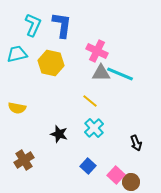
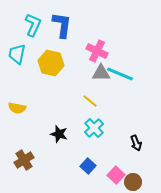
cyan trapezoid: rotated 65 degrees counterclockwise
brown circle: moved 2 px right
